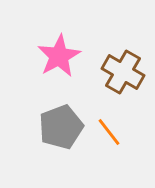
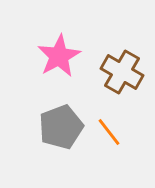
brown cross: moved 1 px left
